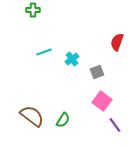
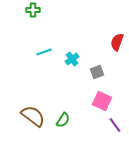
pink square: rotated 12 degrees counterclockwise
brown semicircle: moved 1 px right
